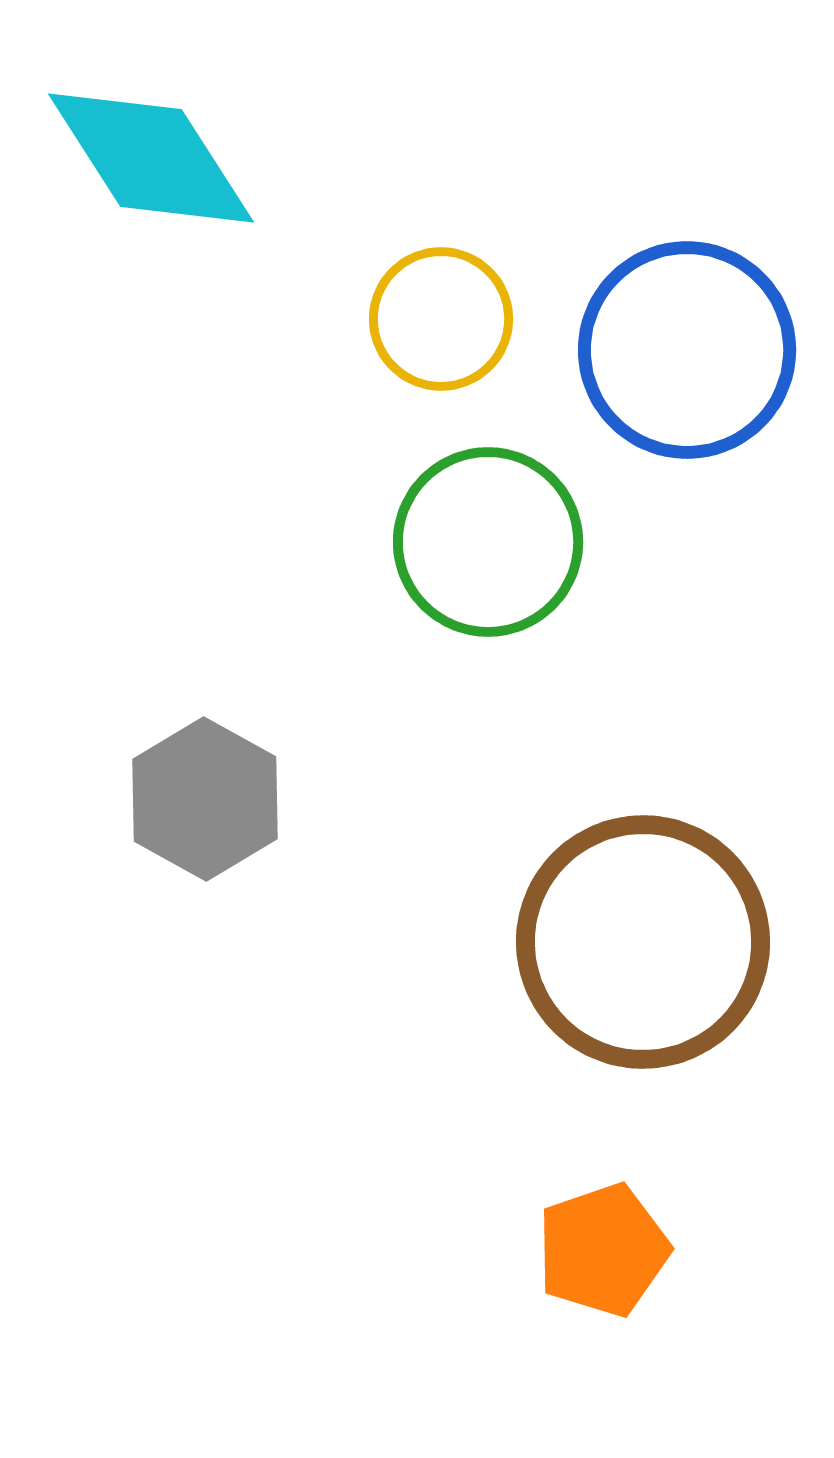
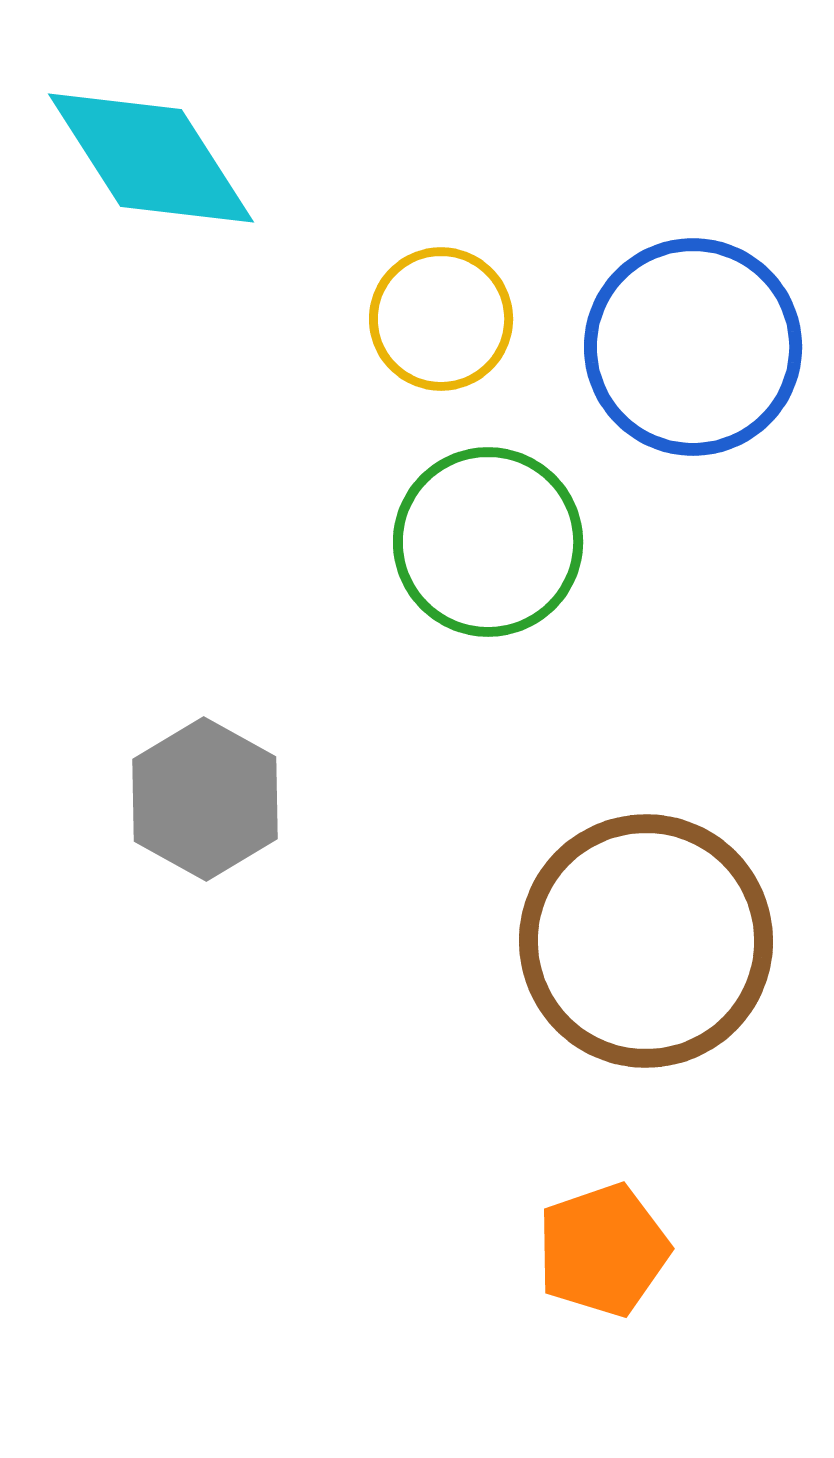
blue circle: moved 6 px right, 3 px up
brown circle: moved 3 px right, 1 px up
